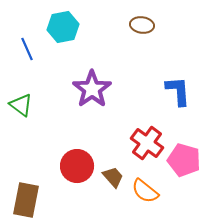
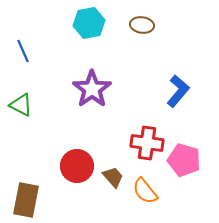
cyan hexagon: moved 26 px right, 4 px up
blue line: moved 4 px left, 2 px down
blue L-shape: rotated 44 degrees clockwise
green triangle: rotated 10 degrees counterclockwise
red cross: rotated 28 degrees counterclockwise
orange semicircle: rotated 12 degrees clockwise
